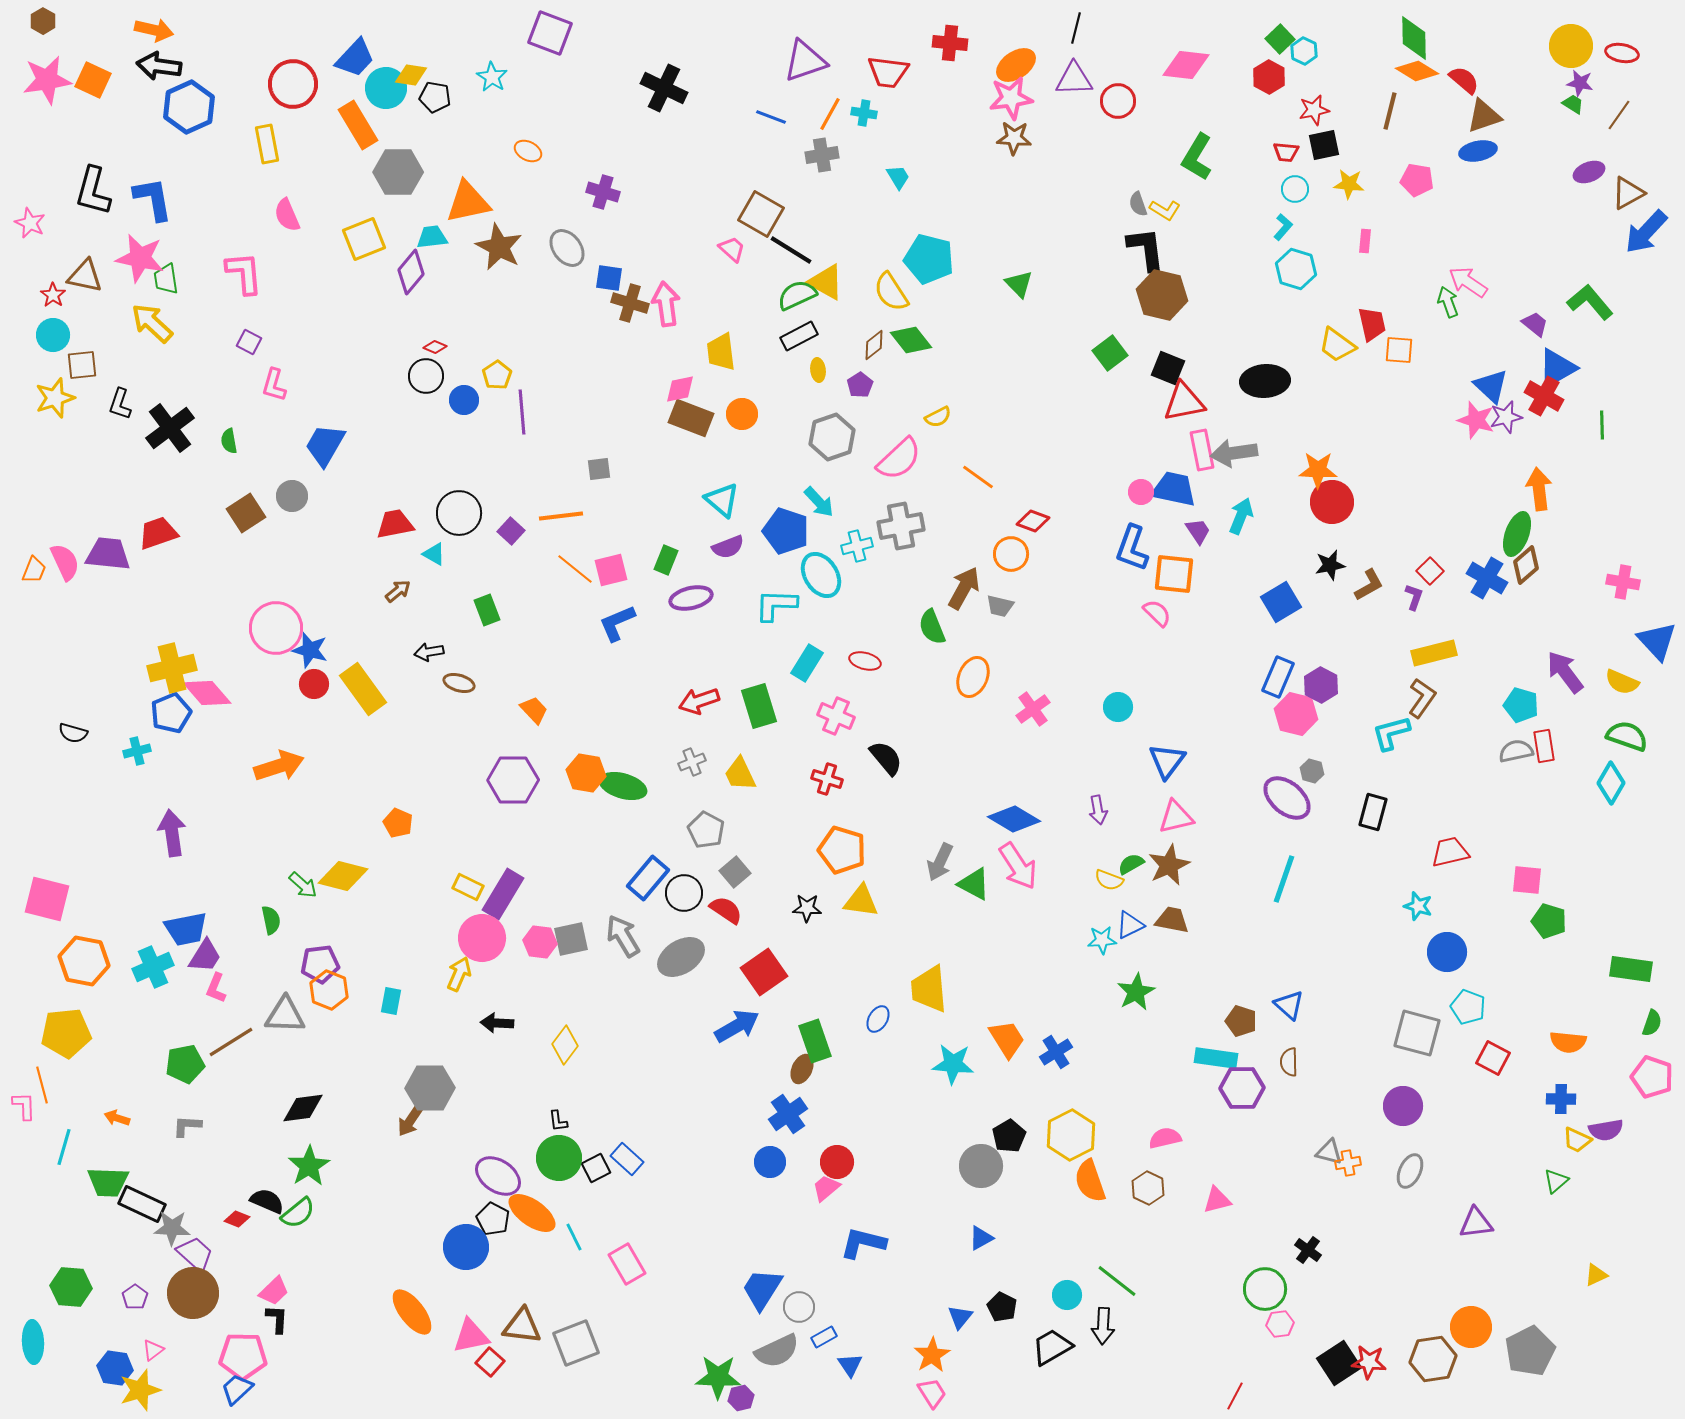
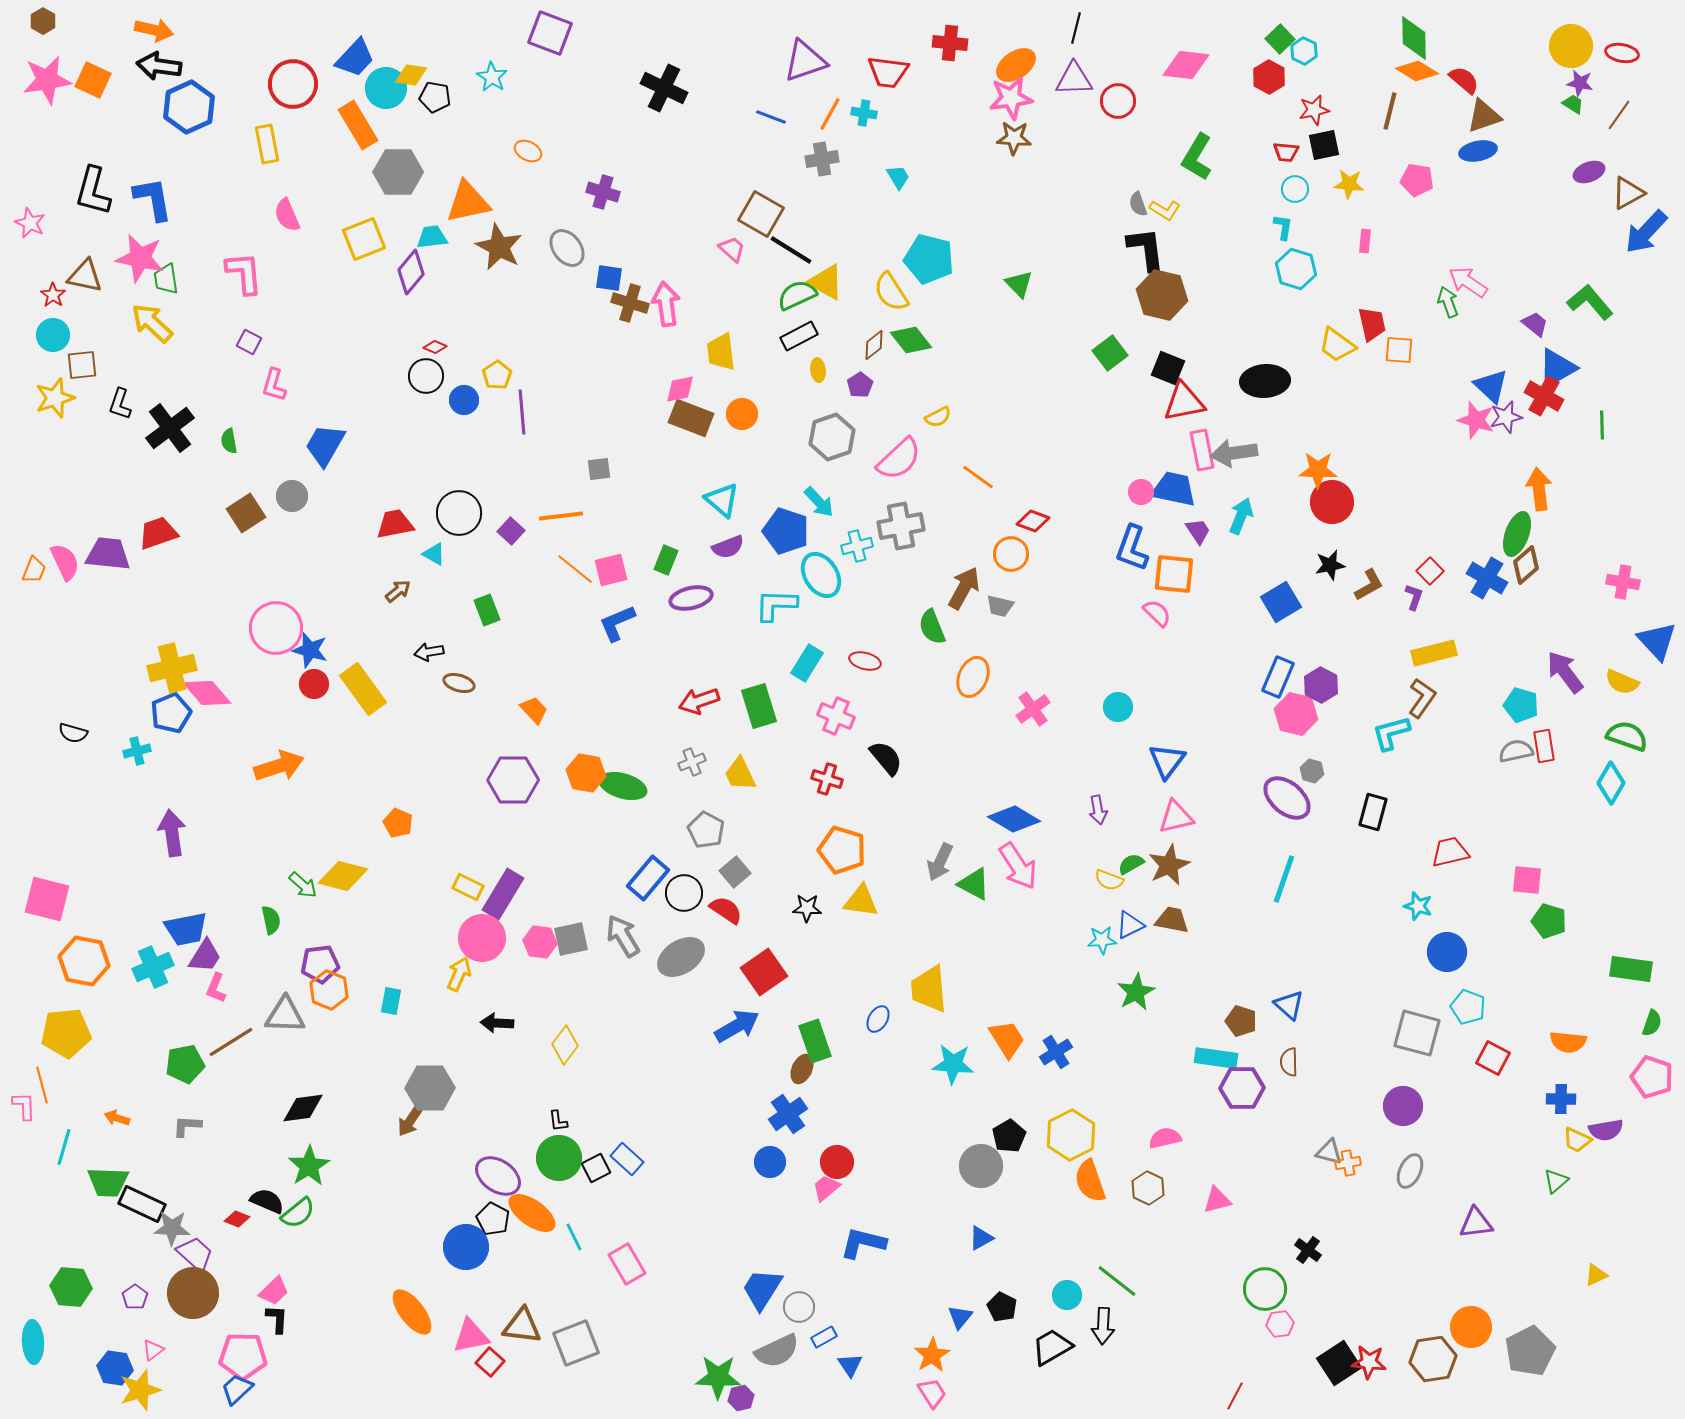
gray cross at (822, 155): moved 4 px down
cyan L-shape at (1283, 227): rotated 32 degrees counterclockwise
